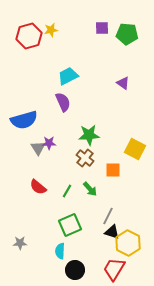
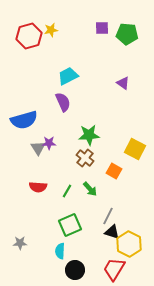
orange square: moved 1 px right, 1 px down; rotated 28 degrees clockwise
red semicircle: rotated 36 degrees counterclockwise
yellow hexagon: moved 1 px right, 1 px down
